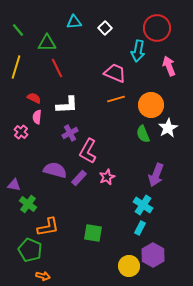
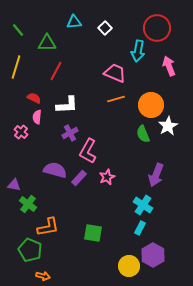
red line: moved 1 px left, 3 px down; rotated 54 degrees clockwise
white star: moved 2 px up
